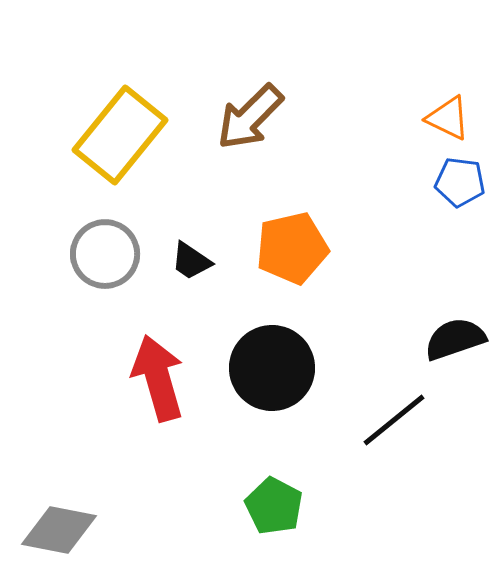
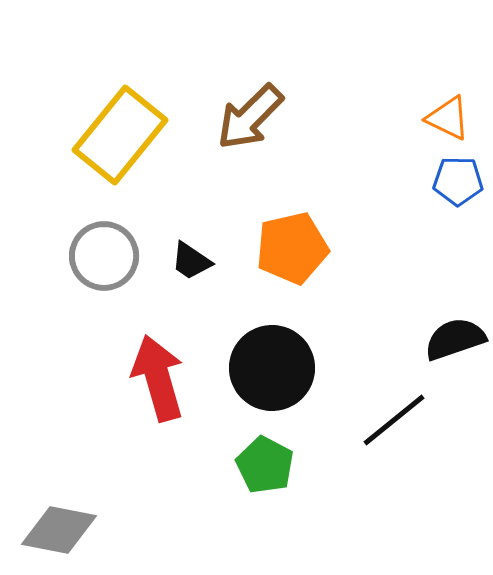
blue pentagon: moved 2 px left, 1 px up; rotated 6 degrees counterclockwise
gray circle: moved 1 px left, 2 px down
green pentagon: moved 9 px left, 41 px up
